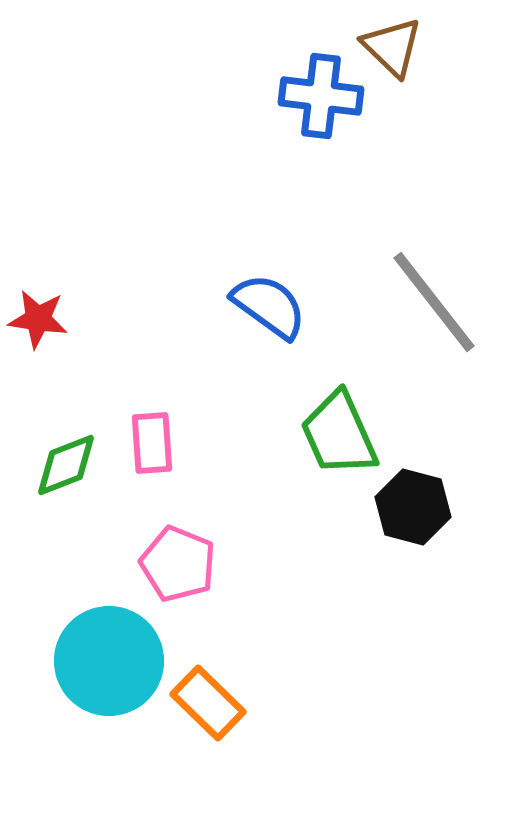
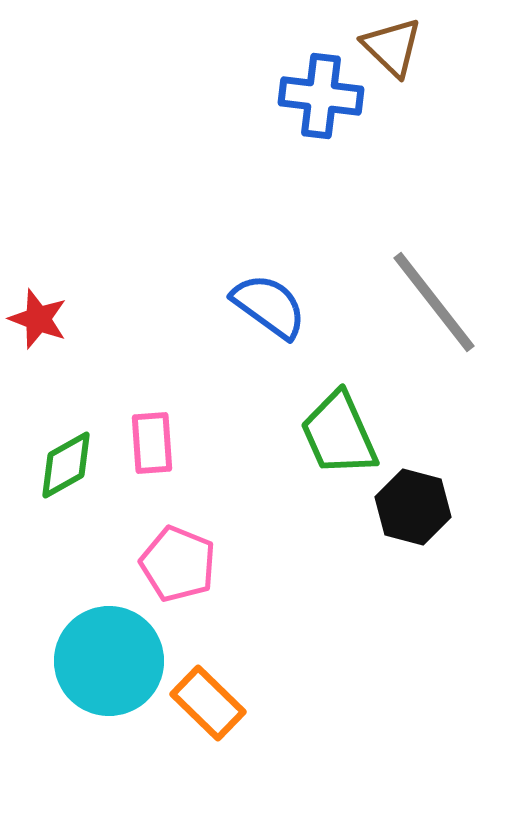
red star: rotated 12 degrees clockwise
green diamond: rotated 8 degrees counterclockwise
